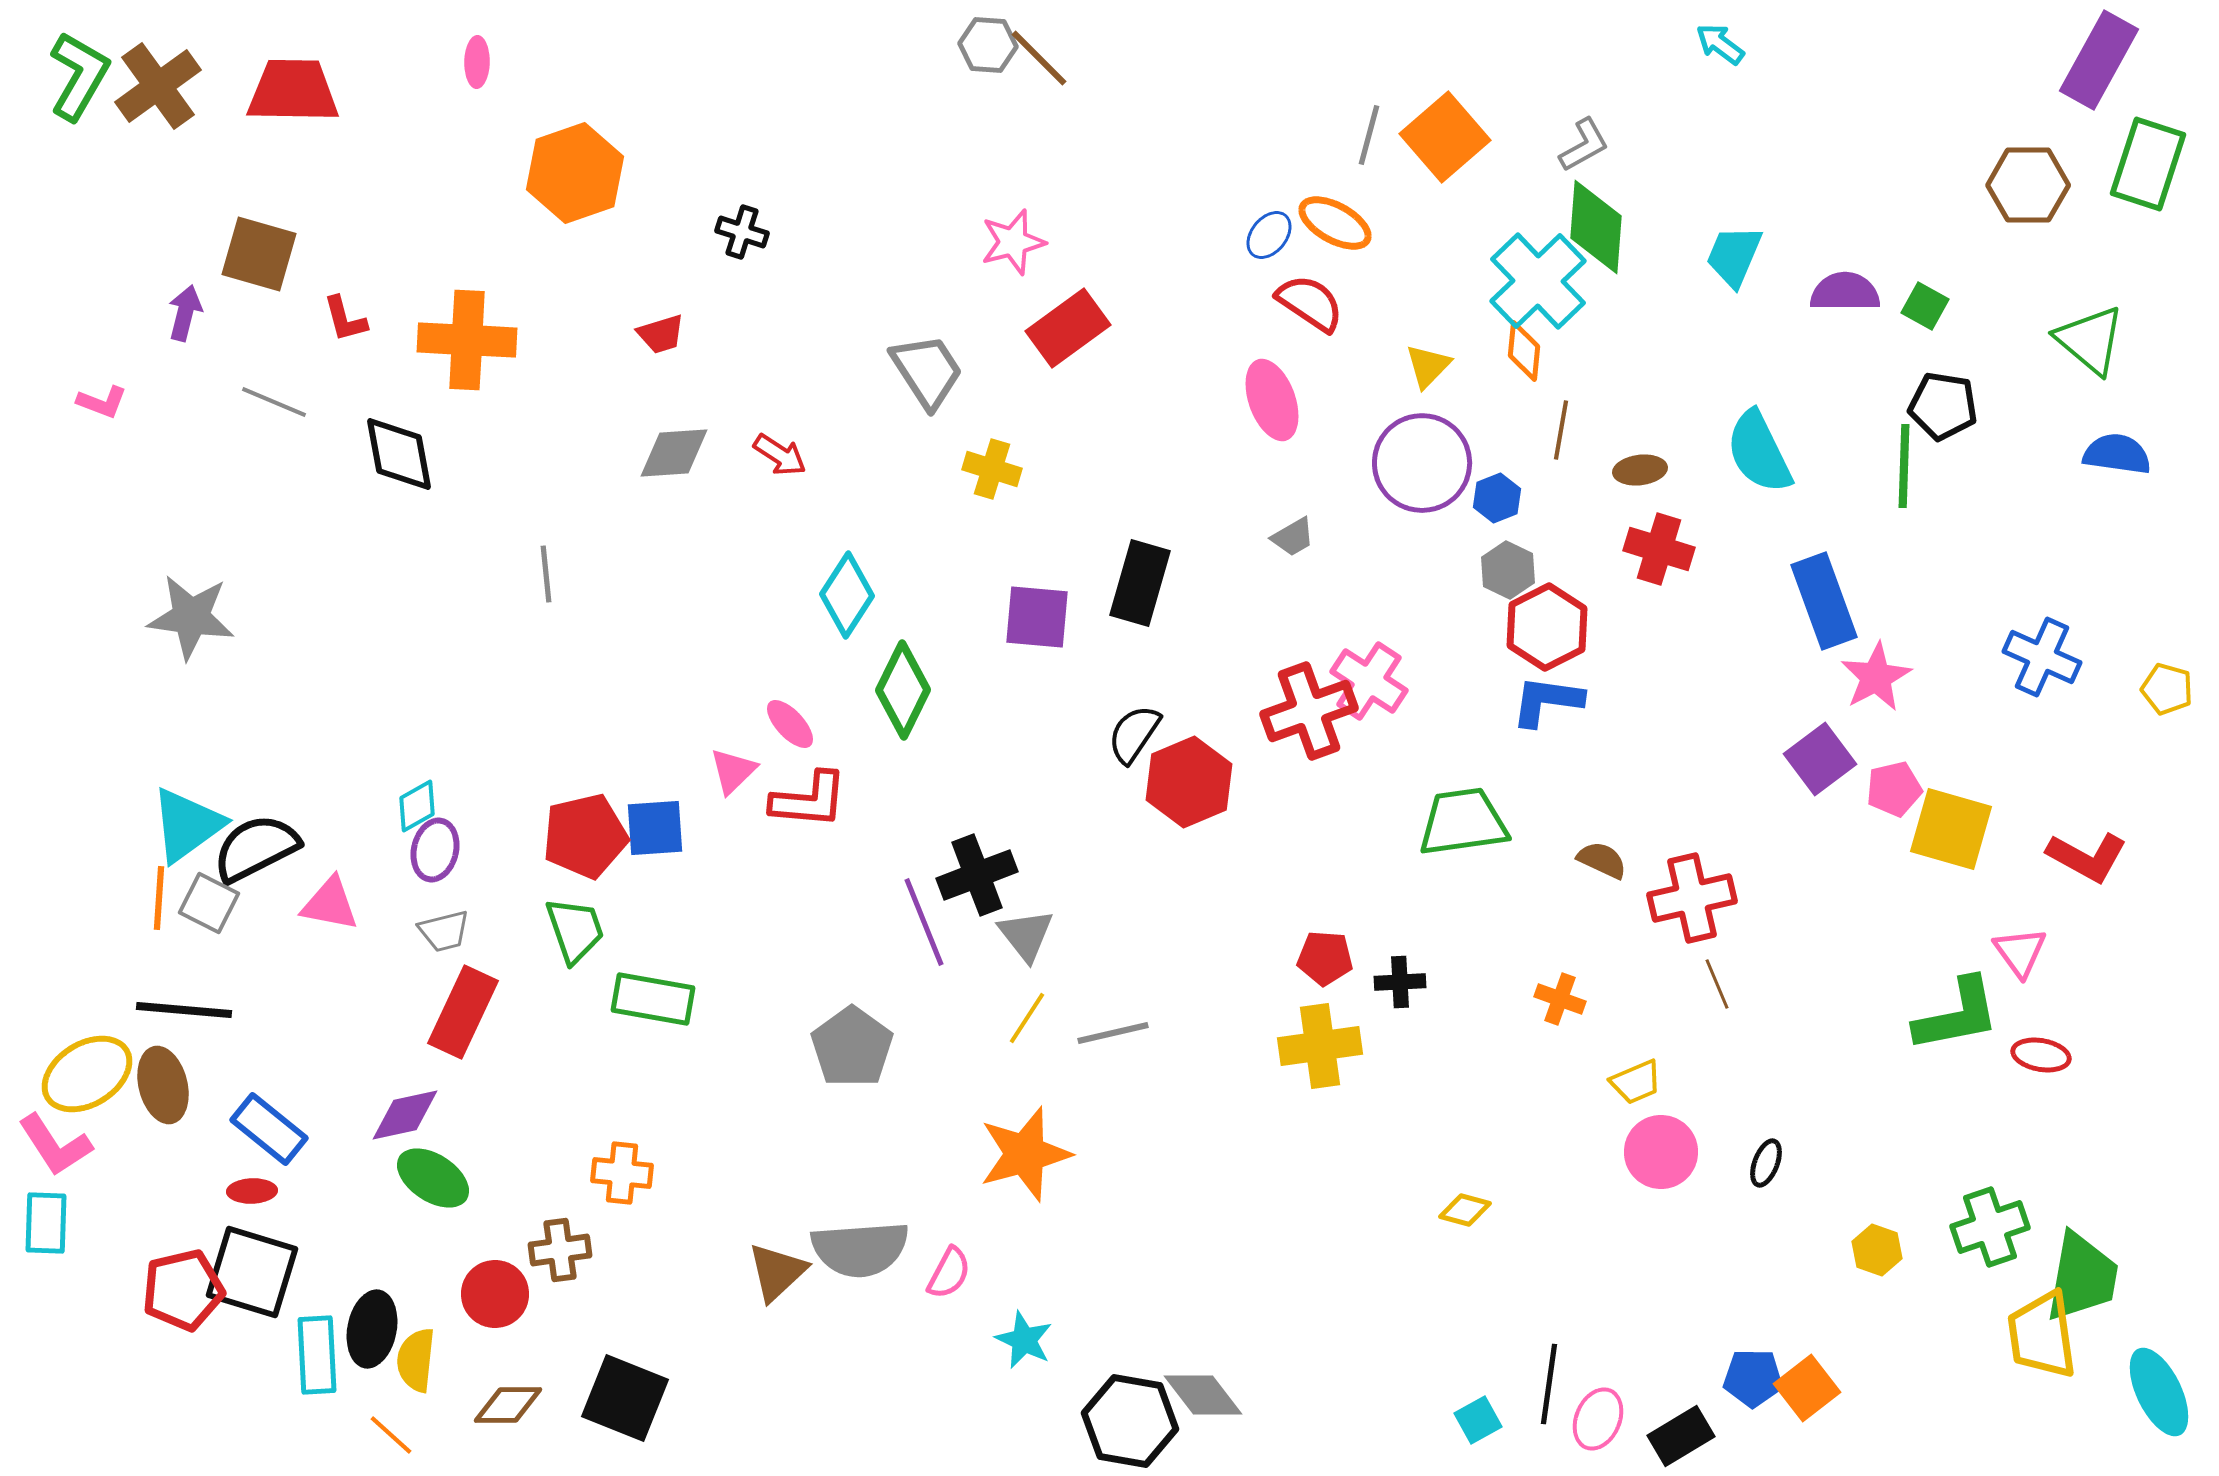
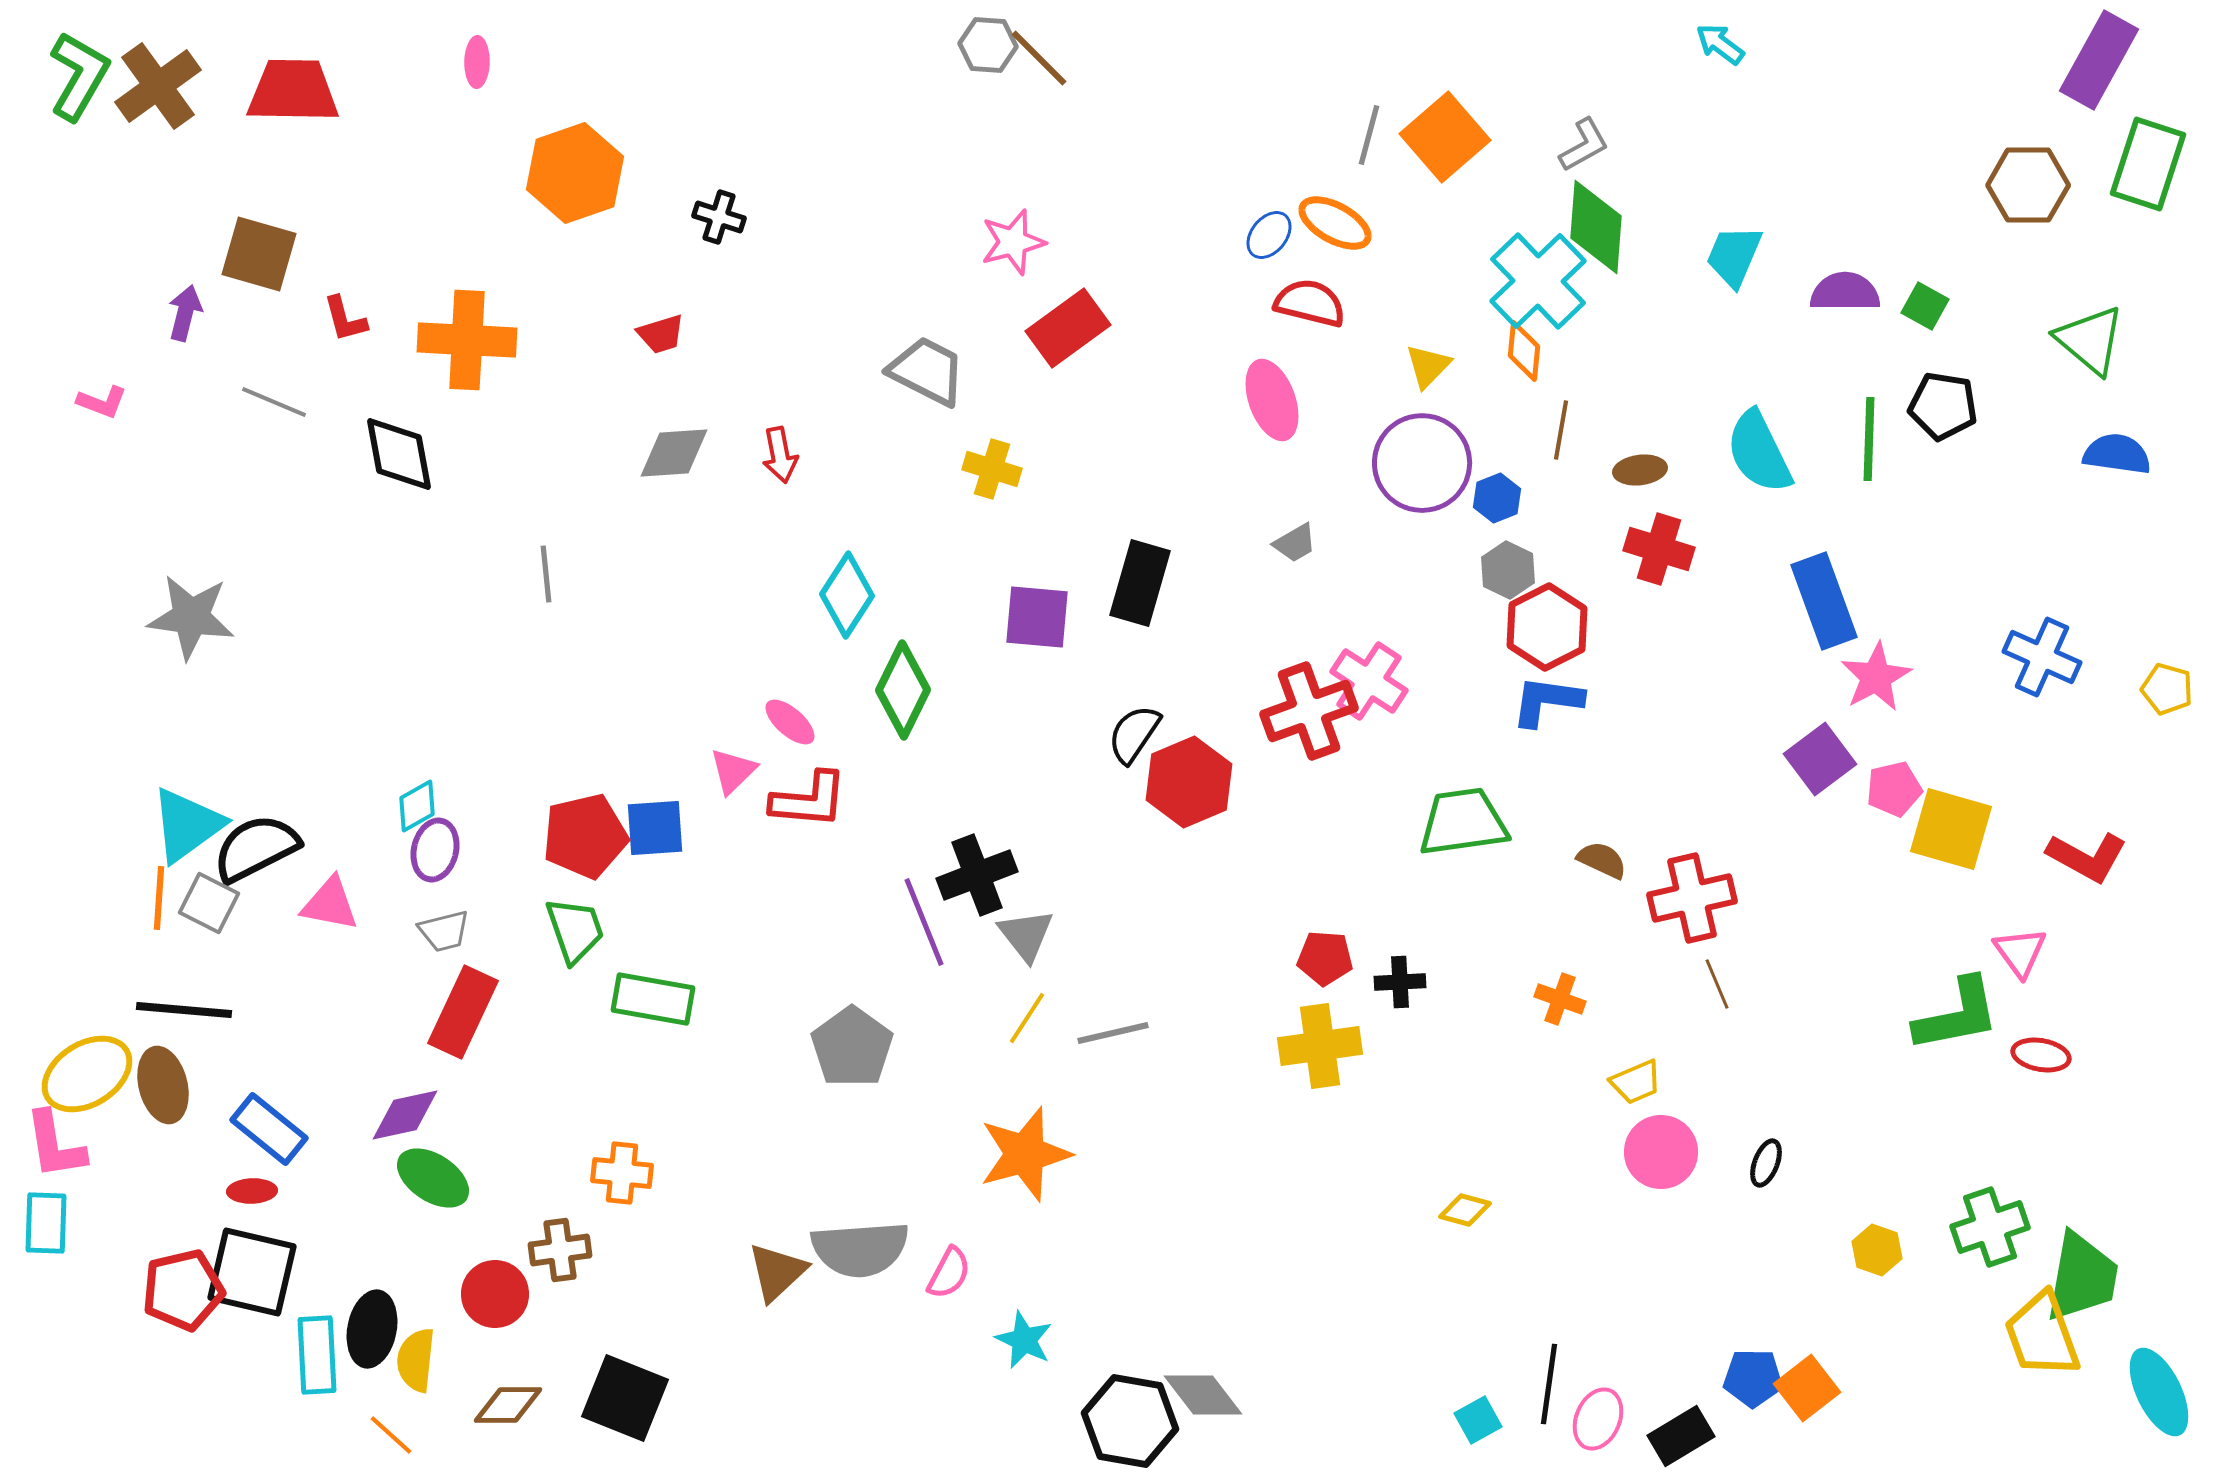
black cross at (742, 232): moved 23 px left, 15 px up
red semicircle at (1310, 303): rotated 20 degrees counterclockwise
gray trapezoid at (927, 371): rotated 30 degrees counterclockwise
red arrow at (780, 455): rotated 46 degrees clockwise
green line at (1904, 466): moved 35 px left, 27 px up
gray trapezoid at (1293, 537): moved 2 px right, 6 px down
pink ellipse at (790, 724): moved 2 px up; rotated 6 degrees counterclockwise
pink L-shape at (55, 1145): rotated 24 degrees clockwise
black square at (252, 1272): rotated 4 degrees counterclockwise
yellow trapezoid at (2042, 1335): rotated 12 degrees counterclockwise
